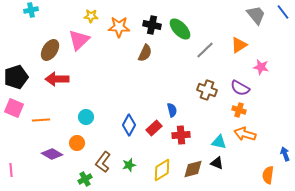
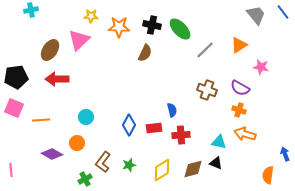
black pentagon: rotated 10 degrees clockwise
red rectangle: rotated 35 degrees clockwise
black triangle: moved 1 px left
